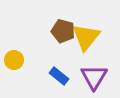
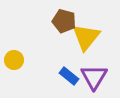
brown pentagon: moved 1 px right, 10 px up
blue rectangle: moved 10 px right
